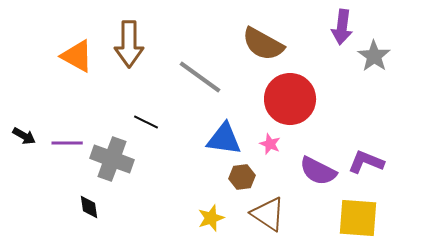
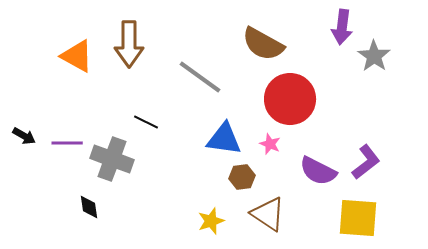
purple L-shape: rotated 120 degrees clockwise
yellow star: moved 3 px down
